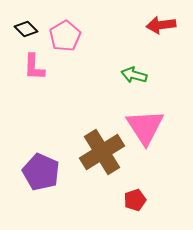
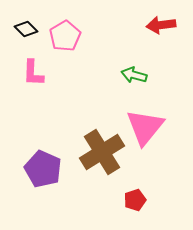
pink L-shape: moved 1 px left, 6 px down
pink triangle: rotated 12 degrees clockwise
purple pentagon: moved 2 px right, 3 px up
